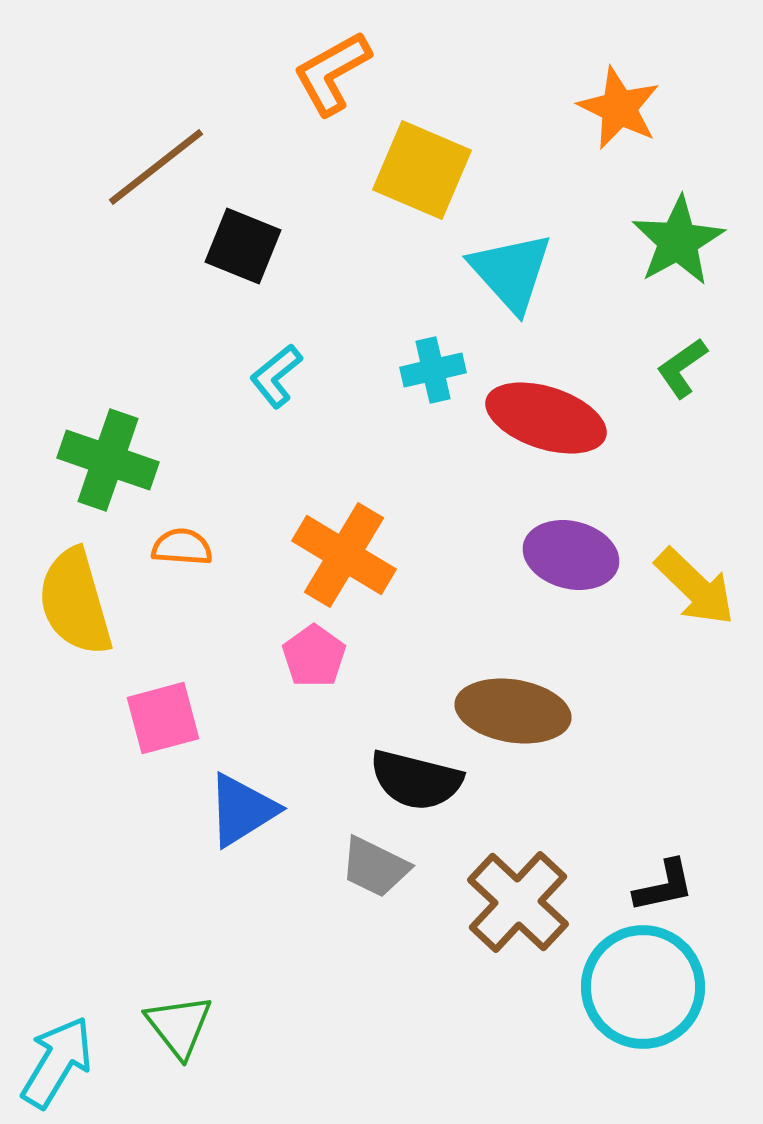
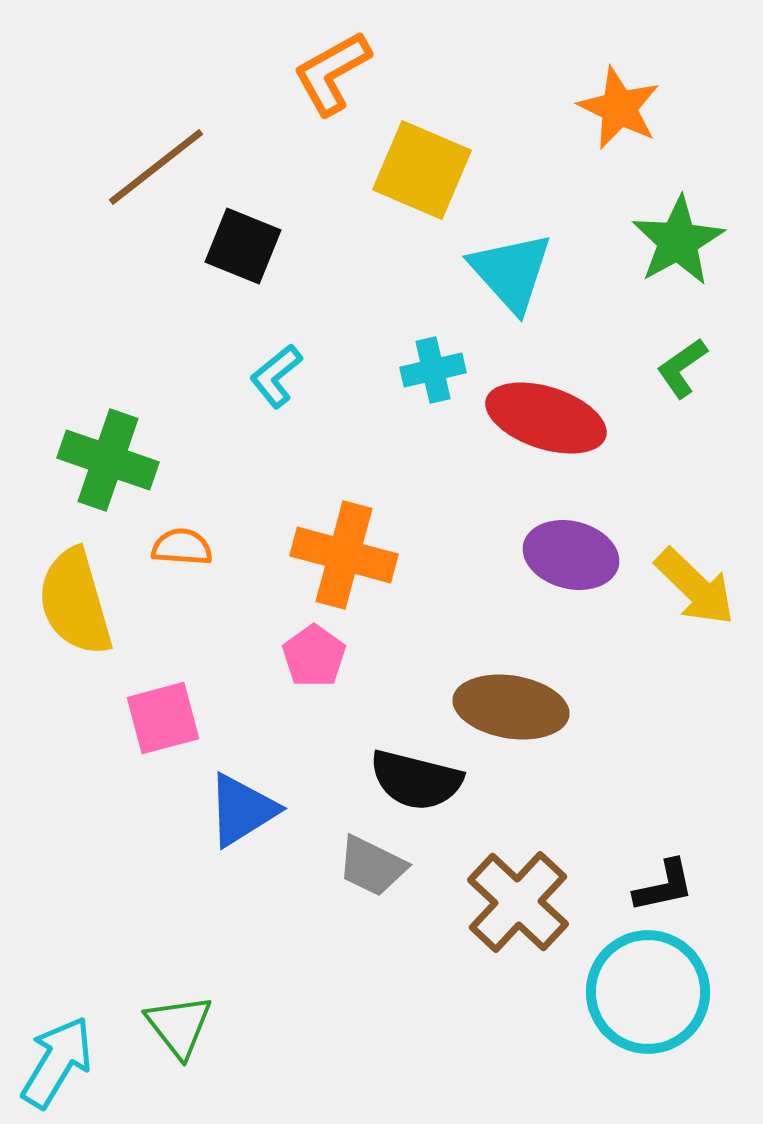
orange cross: rotated 16 degrees counterclockwise
brown ellipse: moved 2 px left, 4 px up
gray trapezoid: moved 3 px left, 1 px up
cyan circle: moved 5 px right, 5 px down
